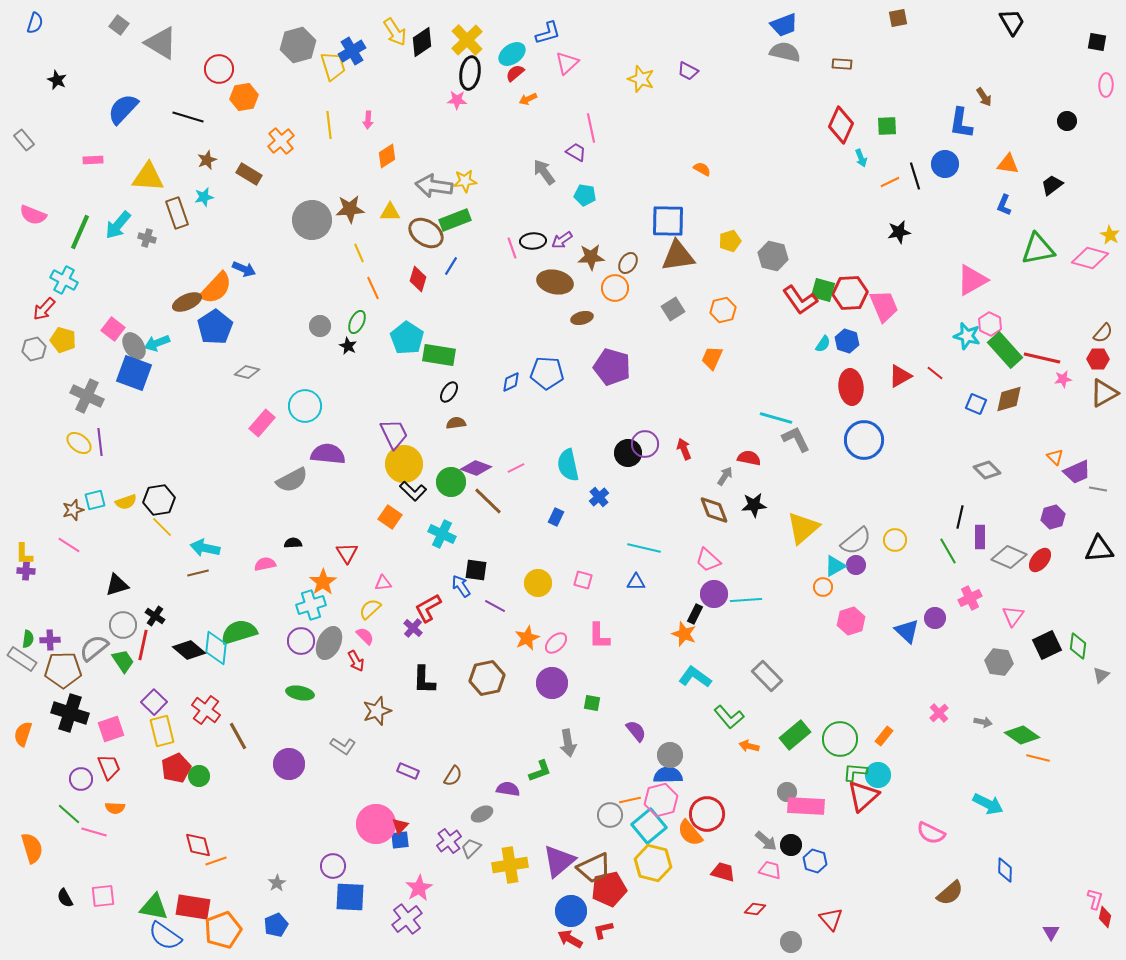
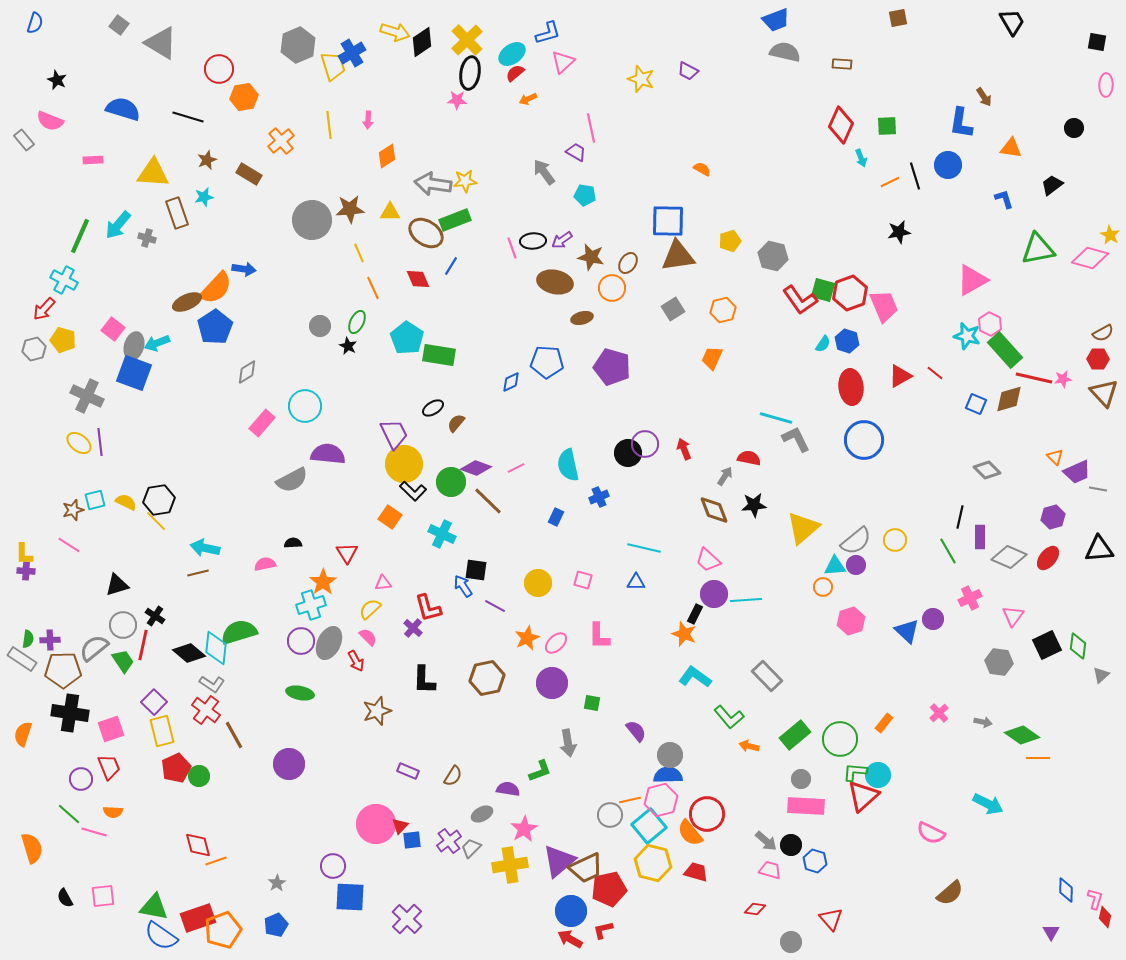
blue trapezoid at (784, 25): moved 8 px left, 5 px up
yellow arrow at (395, 32): rotated 40 degrees counterclockwise
gray hexagon at (298, 45): rotated 8 degrees counterclockwise
blue cross at (352, 51): moved 2 px down
pink triangle at (567, 63): moved 4 px left, 1 px up
blue semicircle at (123, 109): rotated 64 degrees clockwise
black circle at (1067, 121): moved 7 px right, 7 px down
blue circle at (945, 164): moved 3 px right, 1 px down
orange triangle at (1008, 164): moved 3 px right, 16 px up
yellow triangle at (148, 177): moved 5 px right, 4 px up
gray arrow at (434, 186): moved 1 px left, 2 px up
blue L-shape at (1004, 205): moved 6 px up; rotated 140 degrees clockwise
pink semicircle at (33, 215): moved 17 px right, 94 px up
green line at (80, 232): moved 4 px down
brown star at (591, 257): rotated 16 degrees clockwise
blue arrow at (244, 269): rotated 15 degrees counterclockwise
red diamond at (418, 279): rotated 40 degrees counterclockwise
orange circle at (615, 288): moved 3 px left
red hexagon at (850, 293): rotated 16 degrees counterclockwise
brown semicircle at (1103, 333): rotated 20 degrees clockwise
gray ellipse at (134, 346): rotated 48 degrees clockwise
red line at (1042, 358): moved 8 px left, 20 px down
gray diamond at (247, 372): rotated 45 degrees counterclockwise
blue pentagon at (547, 373): moved 11 px up
black ellipse at (449, 392): moved 16 px left, 16 px down; rotated 25 degrees clockwise
brown triangle at (1104, 393): rotated 44 degrees counterclockwise
brown semicircle at (456, 423): rotated 42 degrees counterclockwise
blue cross at (599, 497): rotated 18 degrees clockwise
yellow semicircle at (126, 502): rotated 135 degrees counterclockwise
yellow line at (162, 527): moved 6 px left, 6 px up
red ellipse at (1040, 560): moved 8 px right, 2 px up
cyan triangle at (835, 566): rotated 25 degrees clockwise
blue arrow at (461, 586): moved 2 px right
red L-shape at (428, 608): rotated 76 degrees counterclockwise
purple circle at (935, 618): moved 2 px left, 1 px down
pink semicircle at (365, 636): moved 3 px right, 1 px down
black diamond at (189, 650): moved 3 px down
black cross at (70, 713): rotated 9 degrees counterclockwise
brown line at (238, 736): moved 4 px left, 1 px up
orange rectangle at (884, 736): moved 13 px up
gray L-shape at (343, 746): moved 131 px left, 62 px up
orange line at (1038, 758): rotated 15 degrees counterclockwise
gray circle at (787, 792): moved 14 px right, 13 px up
orange semicircle at (115, 808): moved 2 px left, 4 px down
blue square at (400, 840): moved 12 px right
brown trapezoid at (594, 868): moved 8 px left
blue diamond at (1005, 870): moved 61 px right, 20 px down
red trapezoid at (723, 872): moved 27 px left
pink star at (419, 888): moved 105 px right, 59 px up
red rectangle at (193, 907): moved 5 px right, 11 px down; rotated 28 degrees counterclockwise
purple cross at (407, 919): rotated 8 degrees counterclockwise
blue semicircle at (165, 936): moved 4 px left
